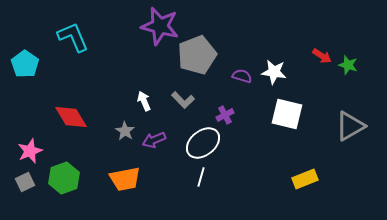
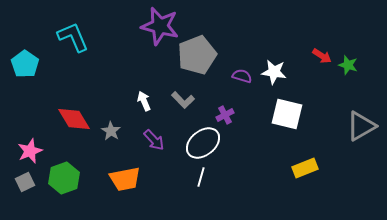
red diamond: moved 3 px right, 2 px down
gray triangle: moved 11 px right
gray star: moved 14 px left
purple arrow: rotated 110 degrees counterclockwise
yellow rectangle: moved 11 px up
